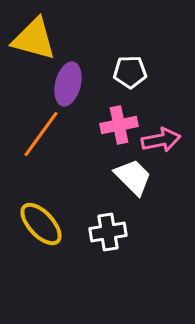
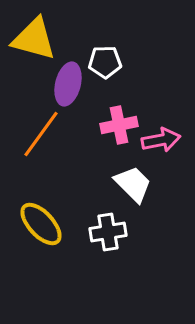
white pentagon: moved 25 px left, 10 px up
white trapezoid: moved 7 px down
